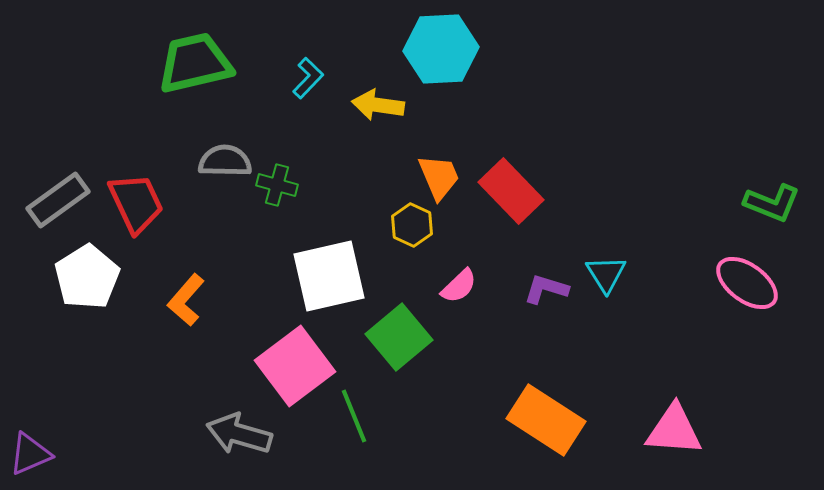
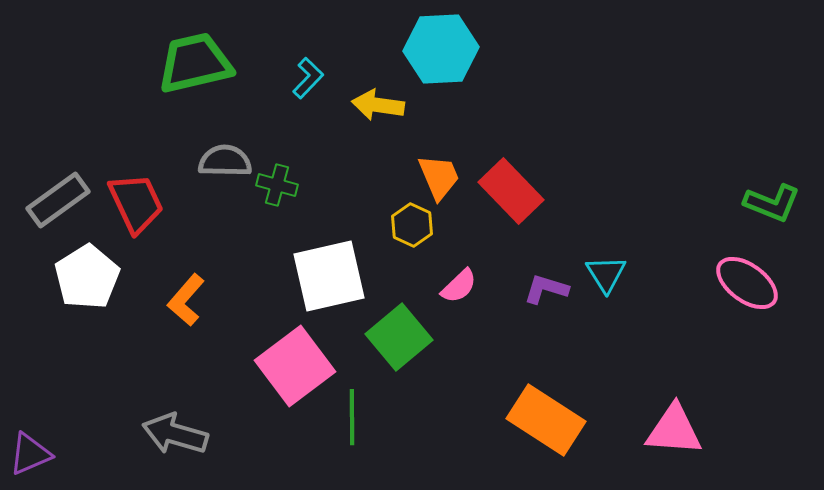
green line: moved 2 px left, 1 px down; rotated 22 degrees clockwise
gray arrow: moved 64 px left
